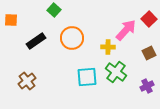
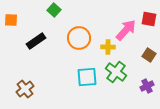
red square: rotated 35 degrees counterclockwise
orange circle: moved 7 px right
brown square: moved 2 px down; rotated 32 degrees counterclockwise
brown cross: moved 2 px left, 8 px down
